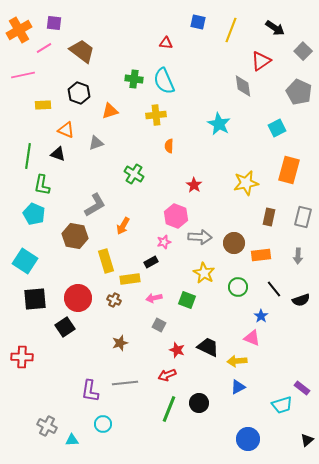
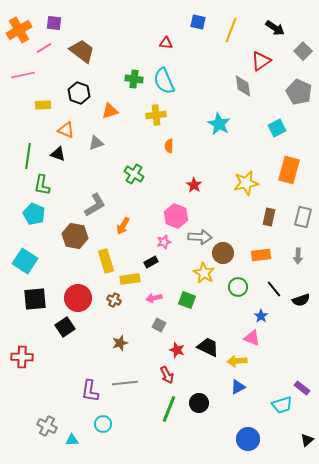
brown circle at (234, 243): moved 11 px left, 10 px down
red arrow at (167, 375): rotated 96 degrees counterclockwise
